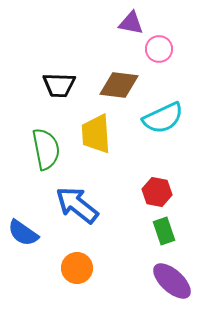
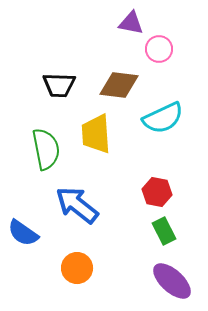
green rectangle: rotated 8 degrees counterclockwise
